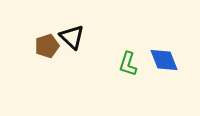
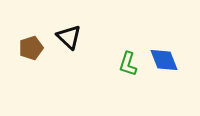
black triangle: moved 3 px left
brown pentagon: moved 16 px left, 2 px down
